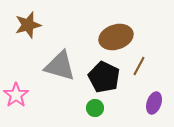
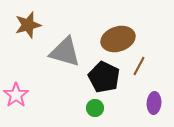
brown ellipse: moved 2 px right, 2 px down
gray triangle: moved 5 px right, 14 px up
purple ellipse: rotated 15 degrees counterclockwise
